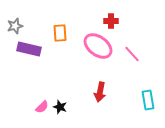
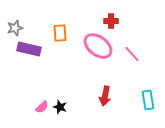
gray star: moved 2 px down
red arrow: moved 5 px right, 4 px down
